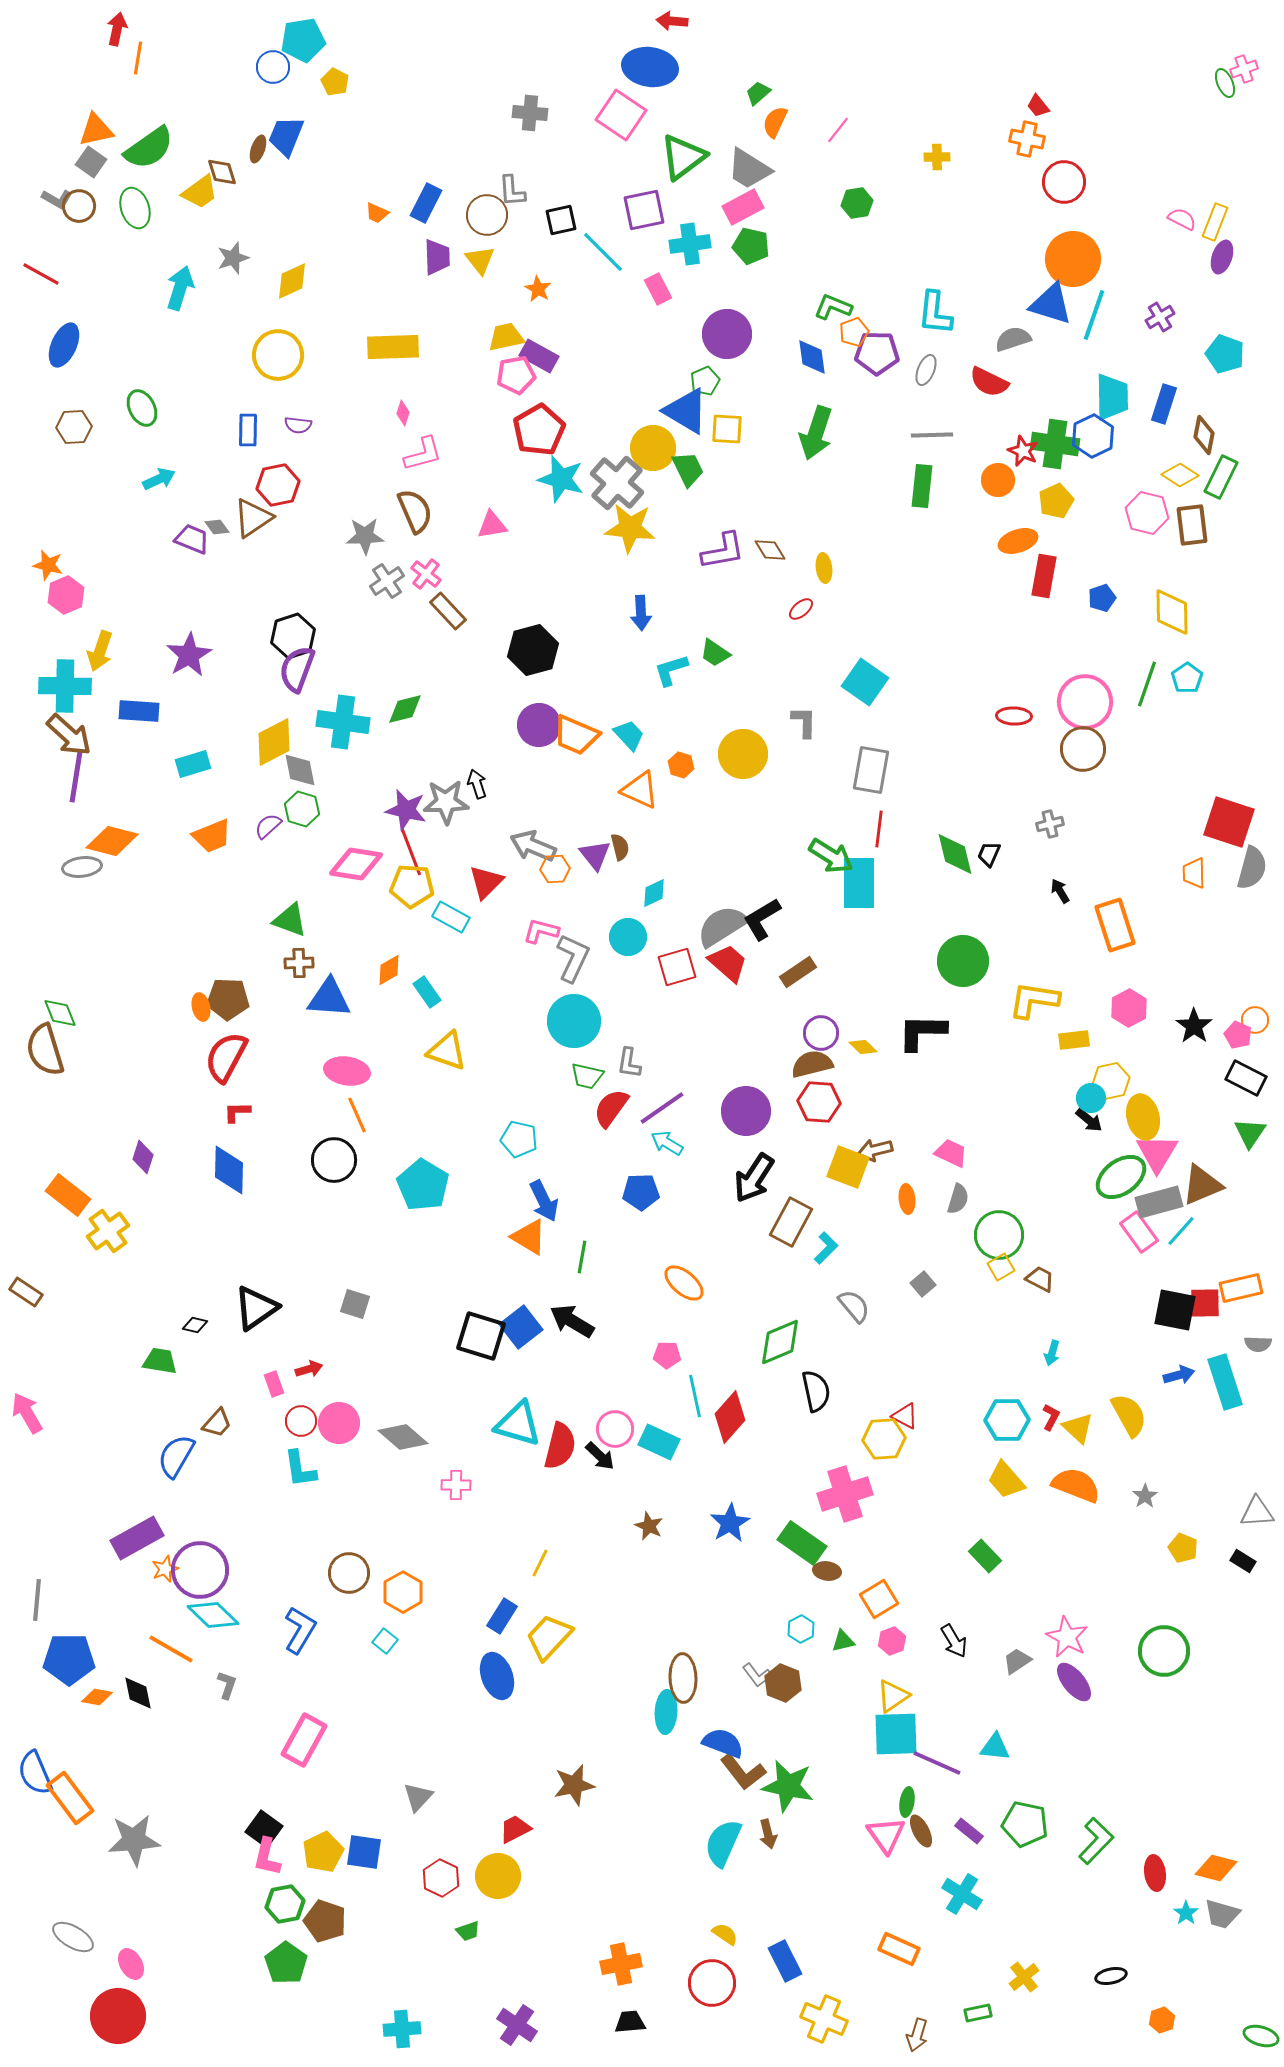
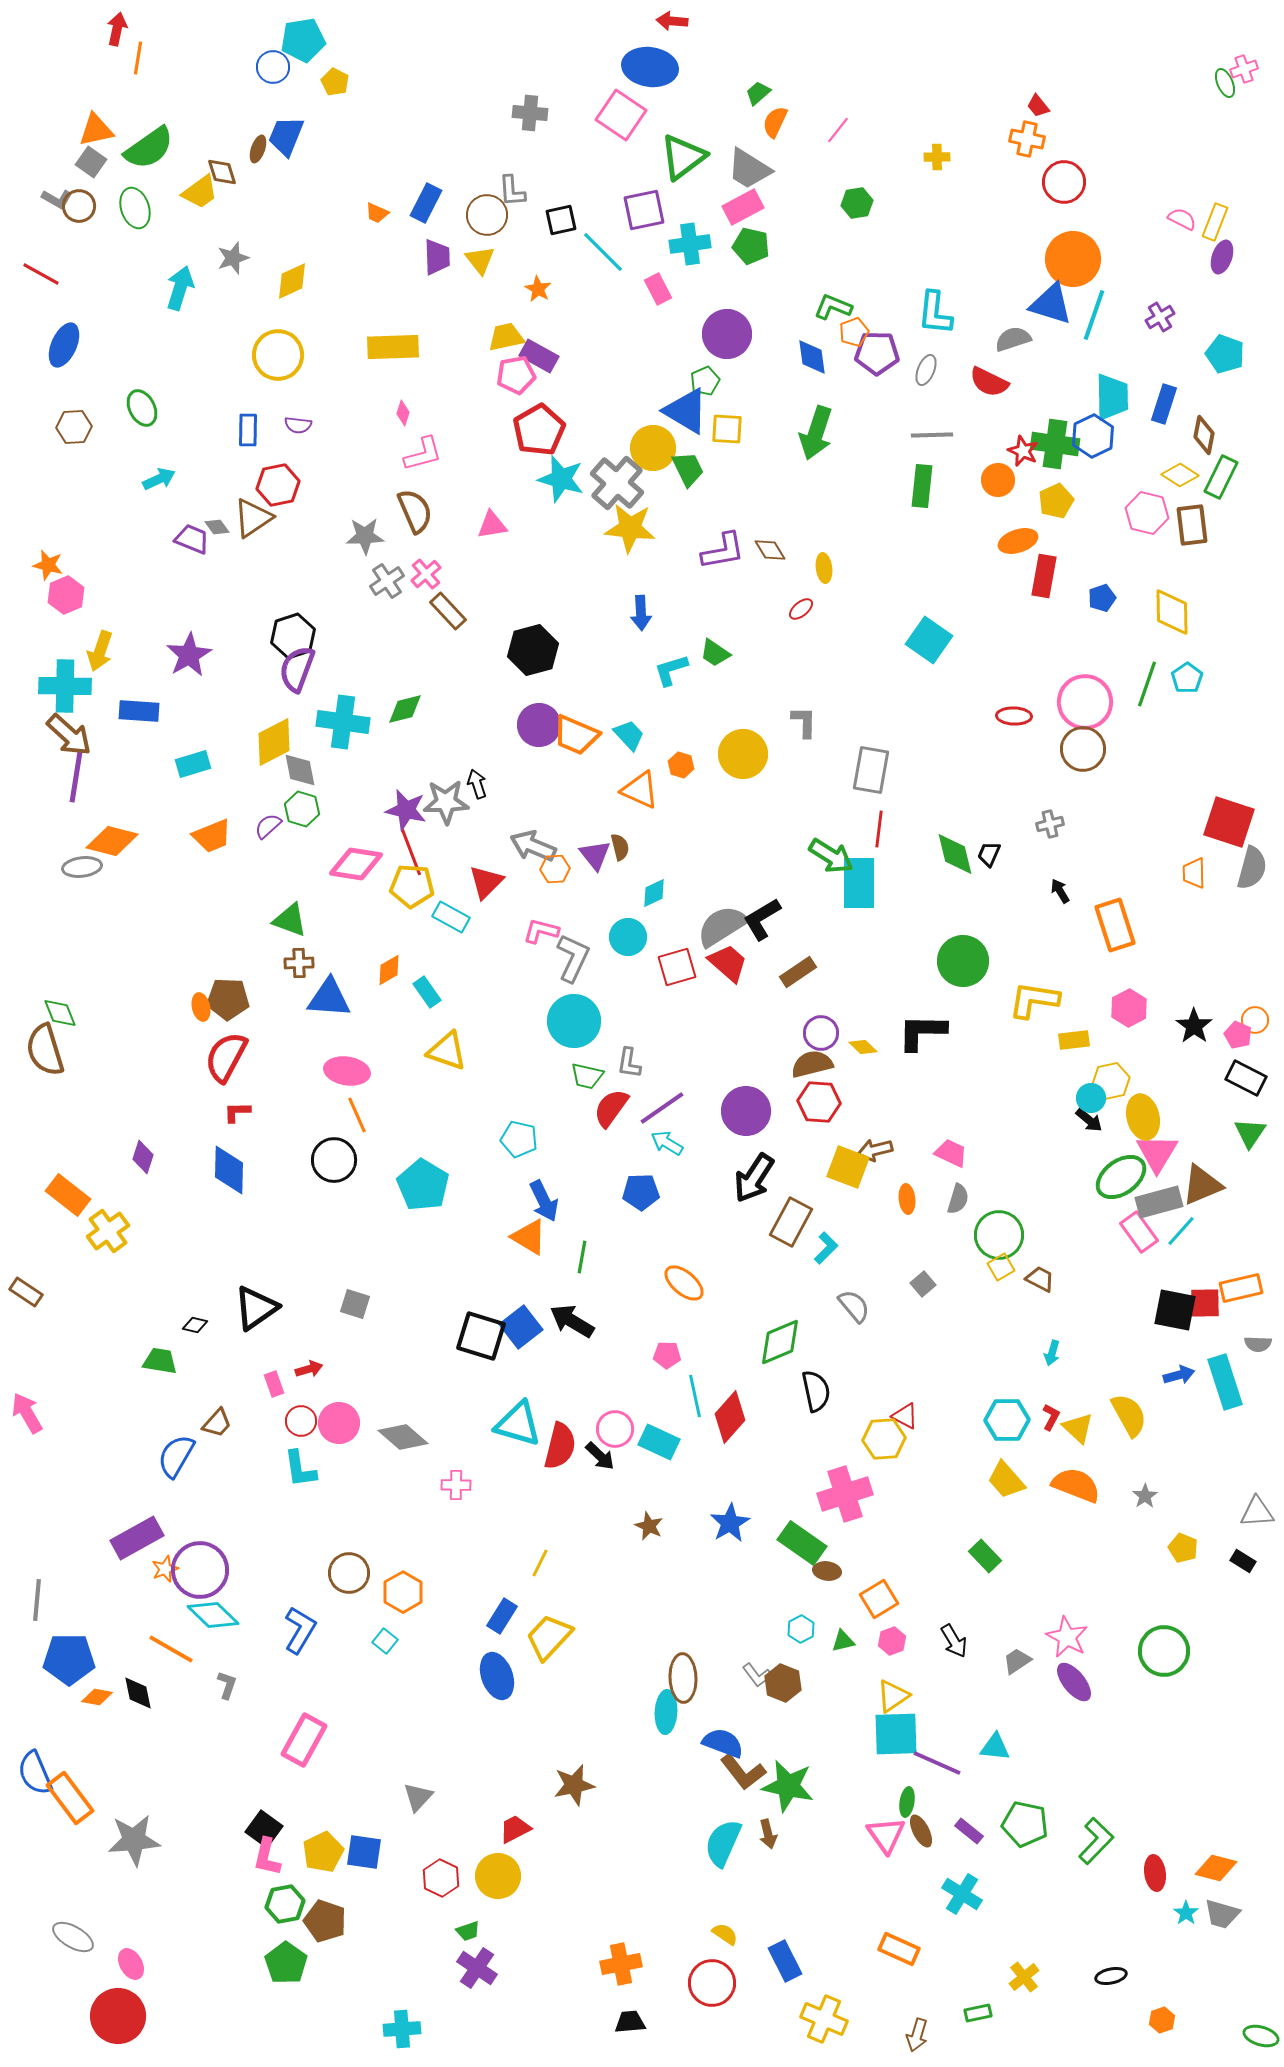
pink cross at (426, 574): rotated 12 degrees clockwise
cyan square at (865, 682): moved 64 px right, 42 px up
purple cross at (517, 2025): moved 40 px left, 57 px up
